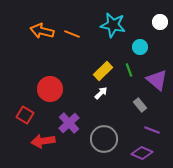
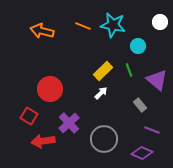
orange line: moved 11 px right, 8 px up
cyan circle: moved 2 px left, 1 px up
red square: moved 4 px right, 1 px down
